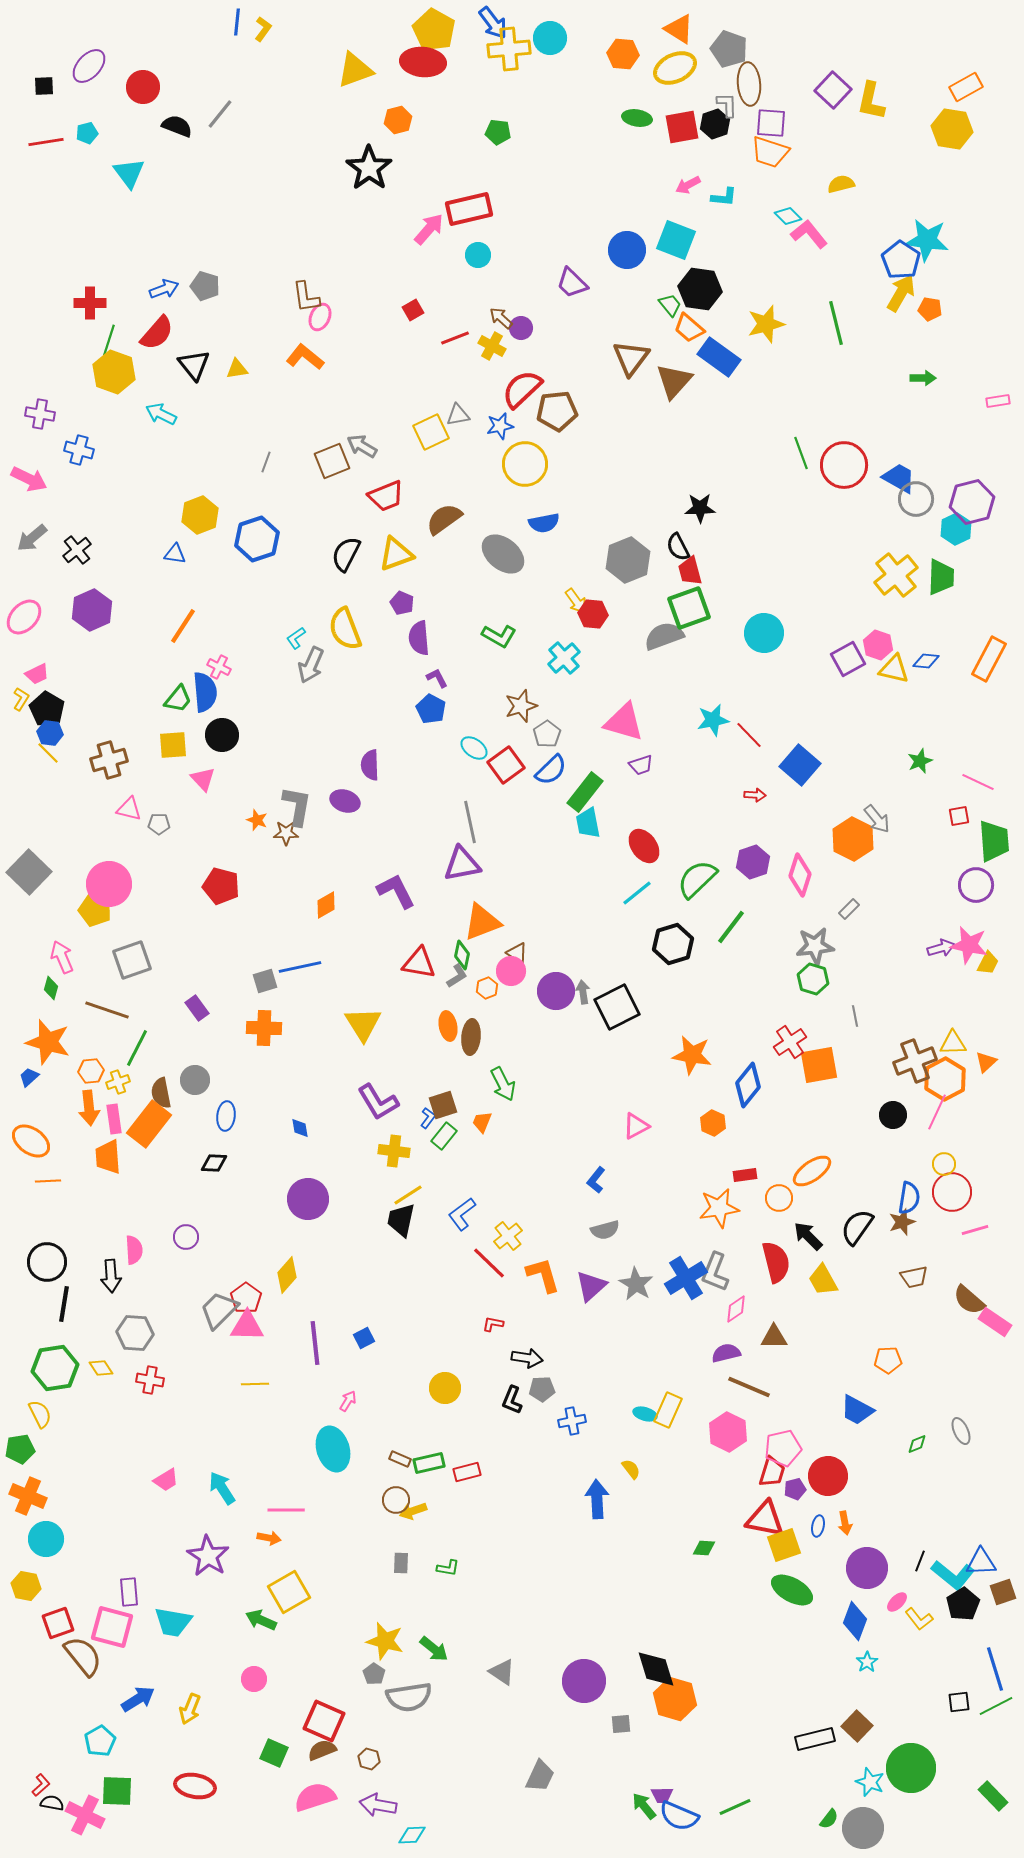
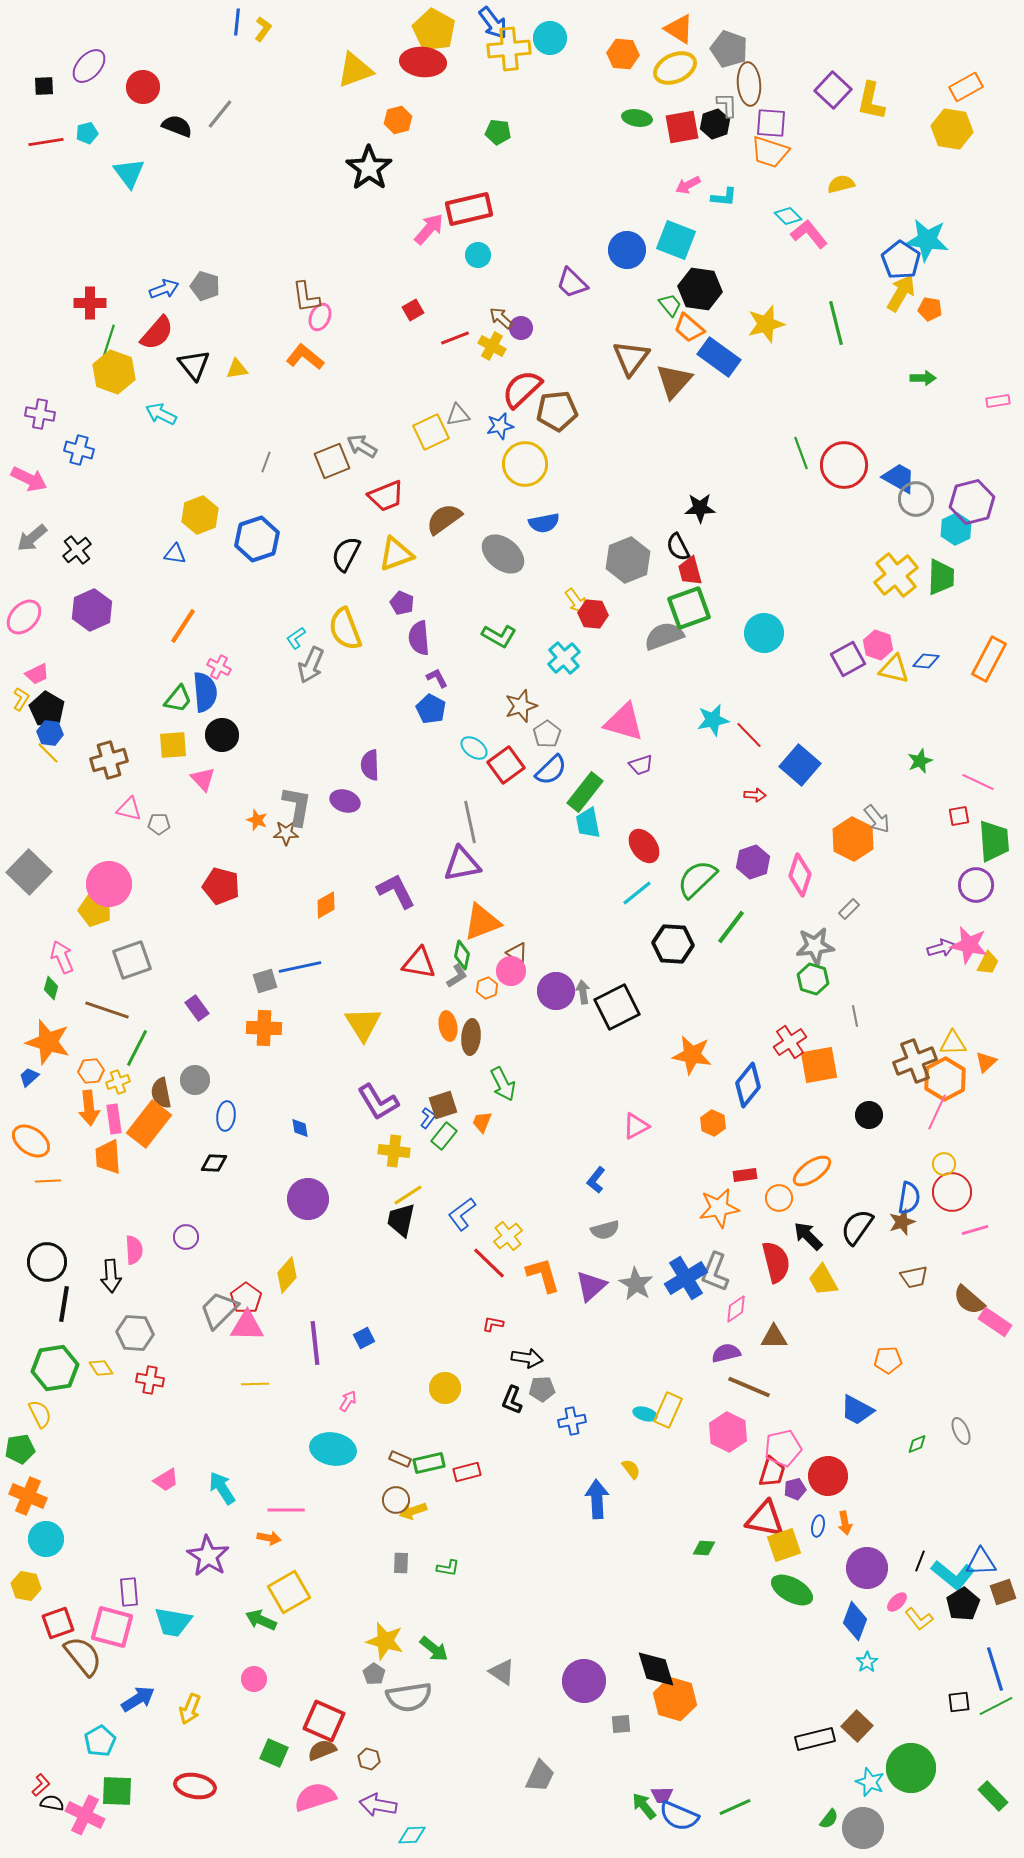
black hexagon at (673, 944): rotated 21 degrees clockwise
black circle at (893, 1115): moved 24 px left
cyan ellipse at (333, 1449): rotated 63 degrees counterclockwise
